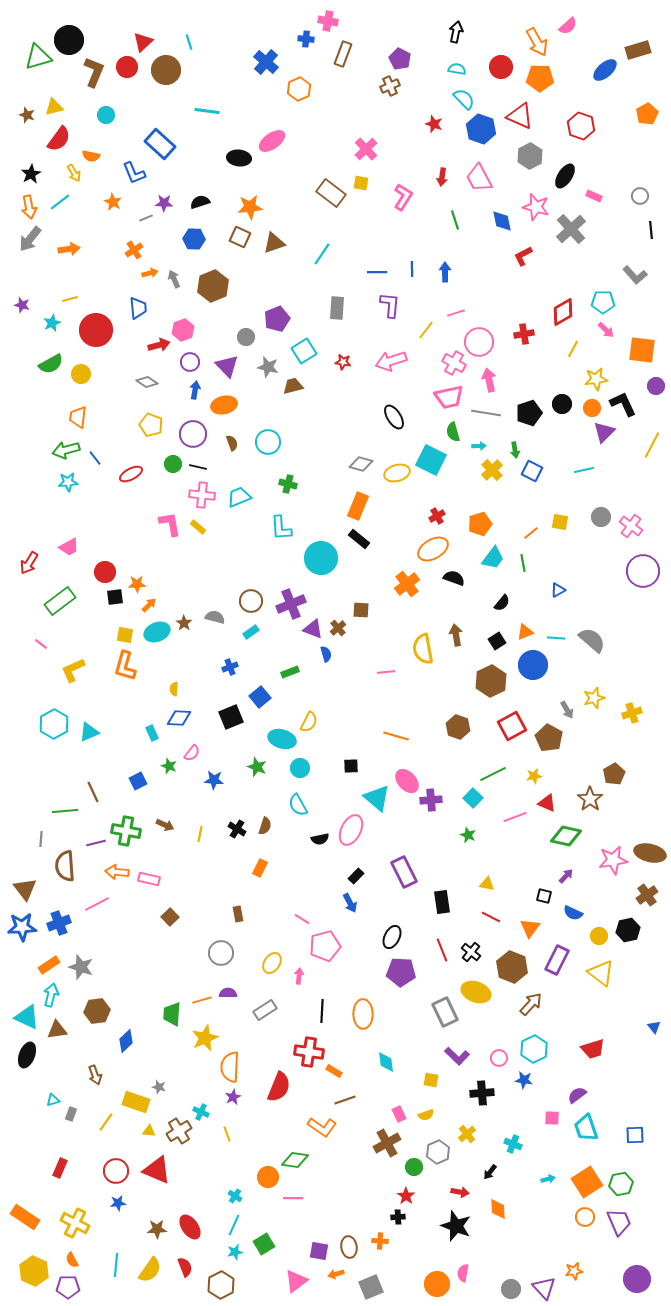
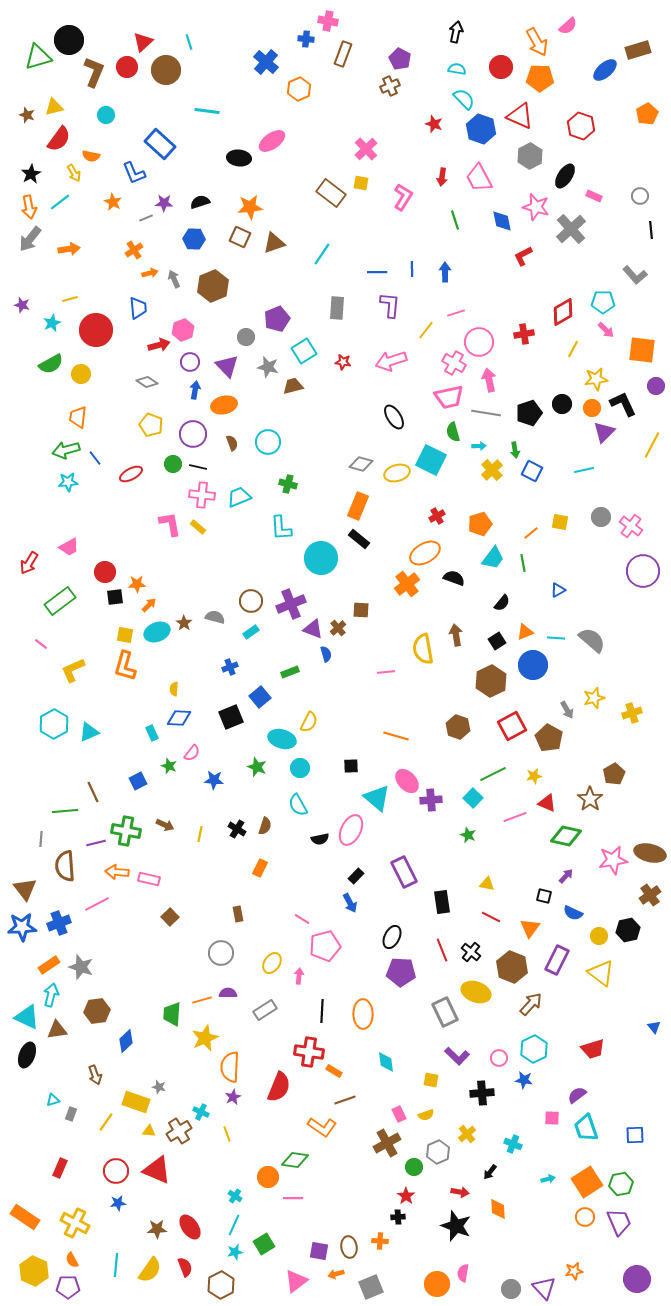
orange ellipse at (433, 549): moved 8 px left, 4 px down
brown cross at (647, 895): moved 3 px right
